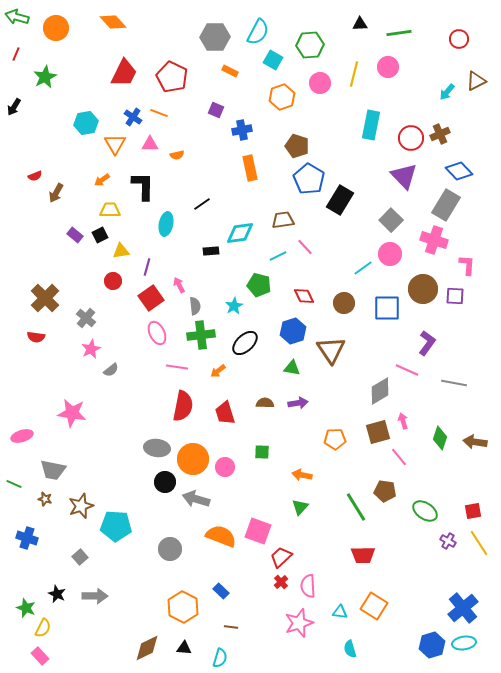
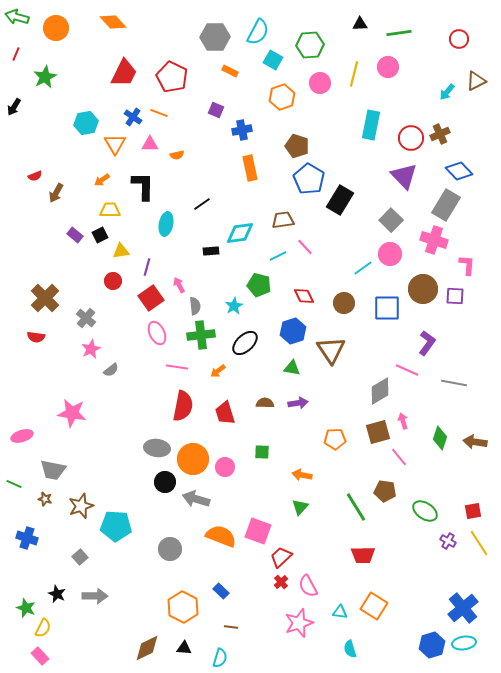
pink semicircle at (308, 586): rotated 25 degrees counterclockwise
